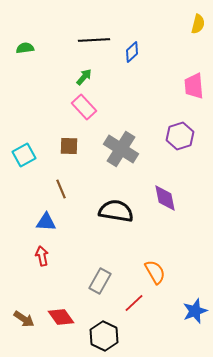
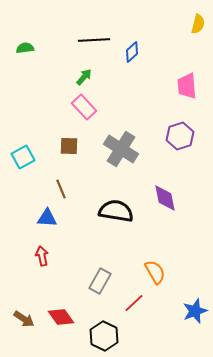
pink trapezoid: moved 7 px left
cyan square: moved 1 px left, 2 px down
blue triangle: moved 1 px right, 4 px up
